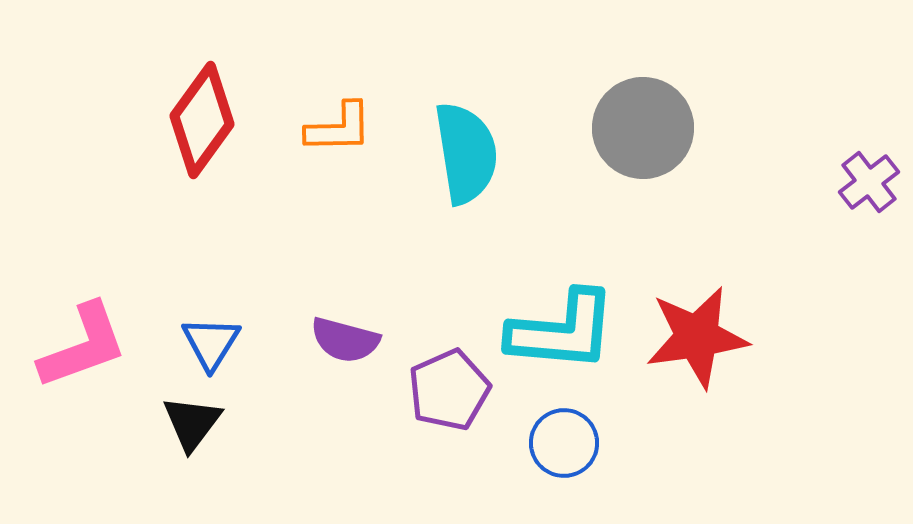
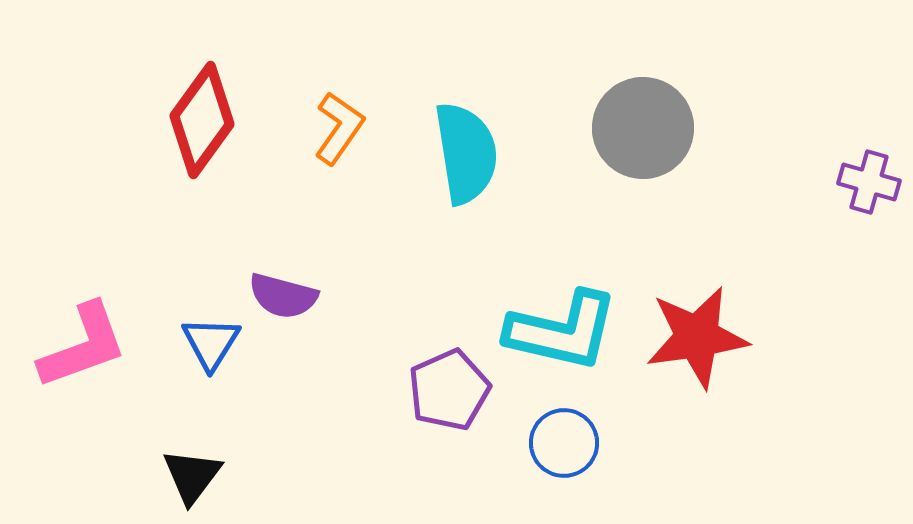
orange L-shape: rotated 54 degrees counterclockwise
purple cross: rotated 36 degrees counterclockwise
cyan L-shape: rotated 8 degrees clockwise
purple semicircle: moved 62 px left, 44 px up
black triangle: moved 53 px down
